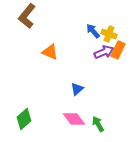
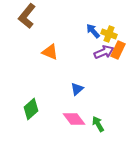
green diamond: moved 7 px right, 10 px up
